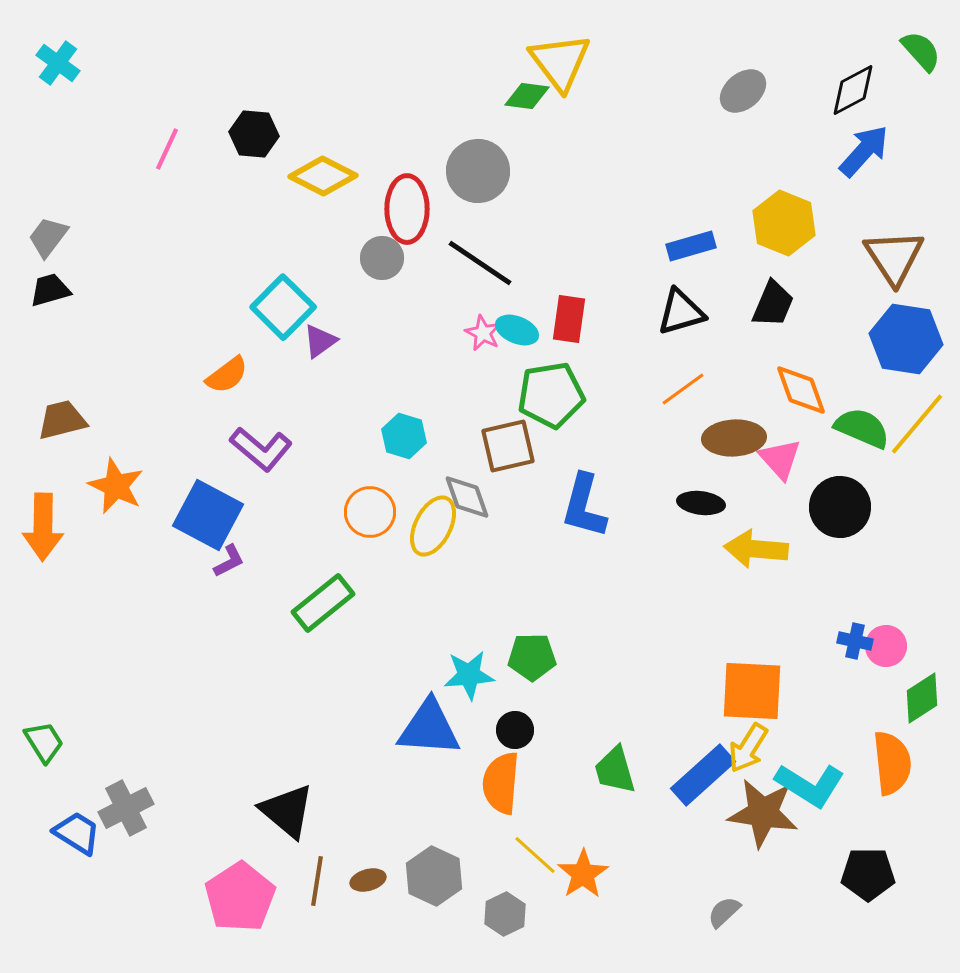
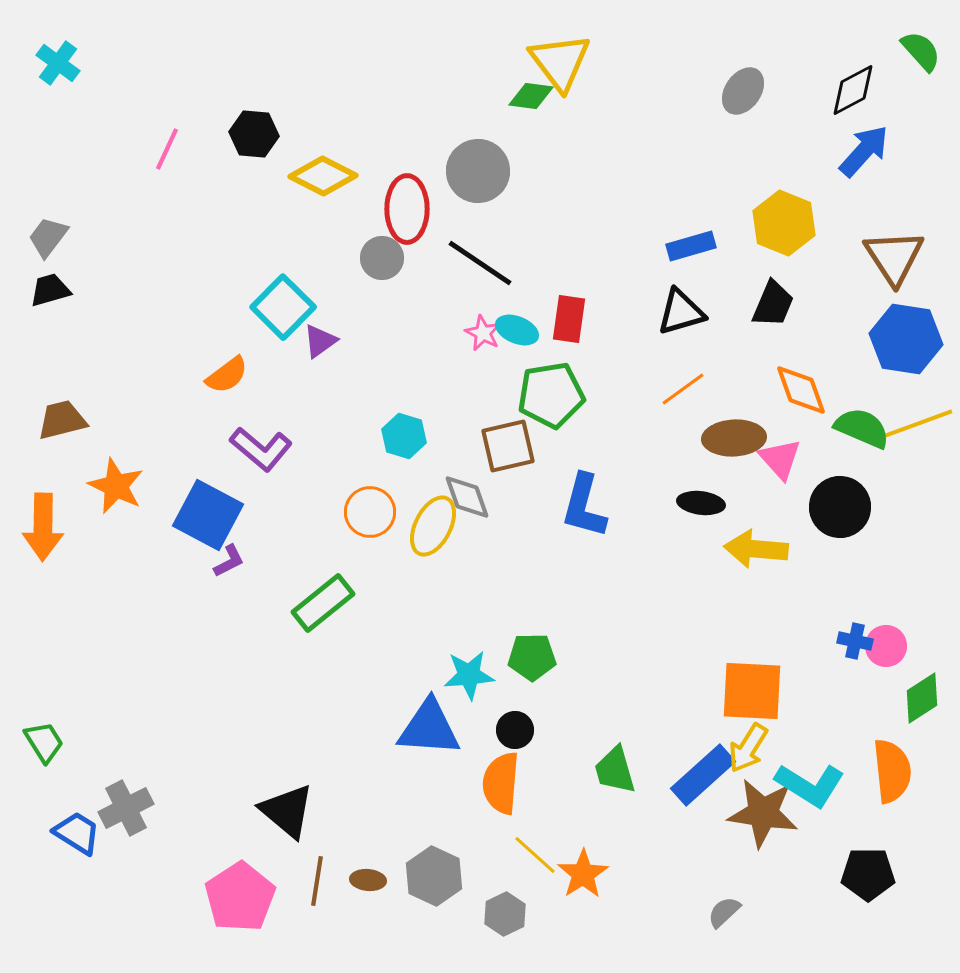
gray ellipse at (743, 91): rotated 15 degrees counterclockwise
green diamond at (527, 96): moved 4 px right
yellow line at (917, 424): rotated 30 degrees clockwise
orange semicircle at (892, 763): moved 8 px down
brown ellipse at (368, 880): rotated 20 degrees clockwise
